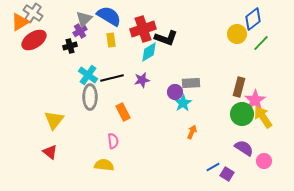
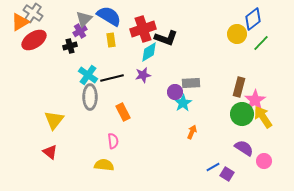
purple star: moved 1 px right, 5 px up
